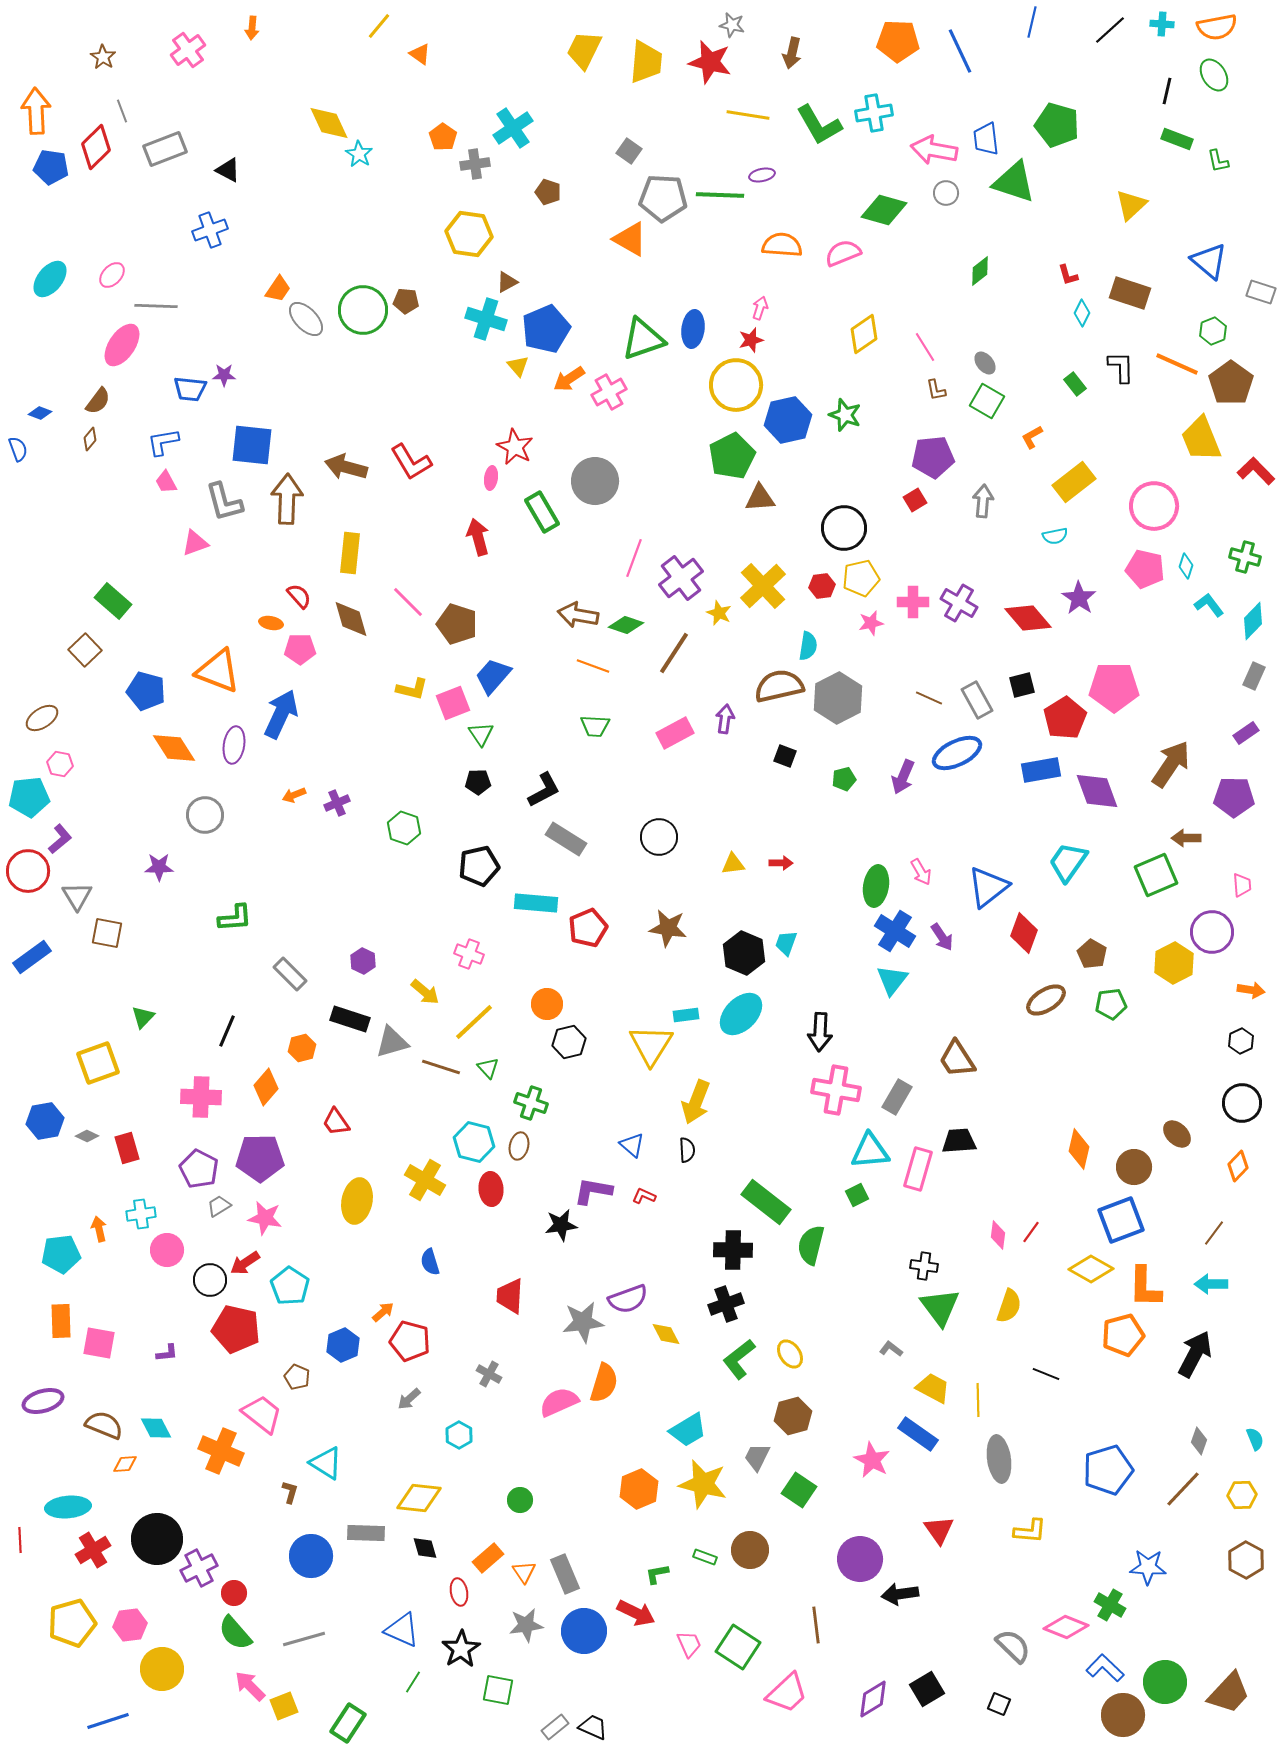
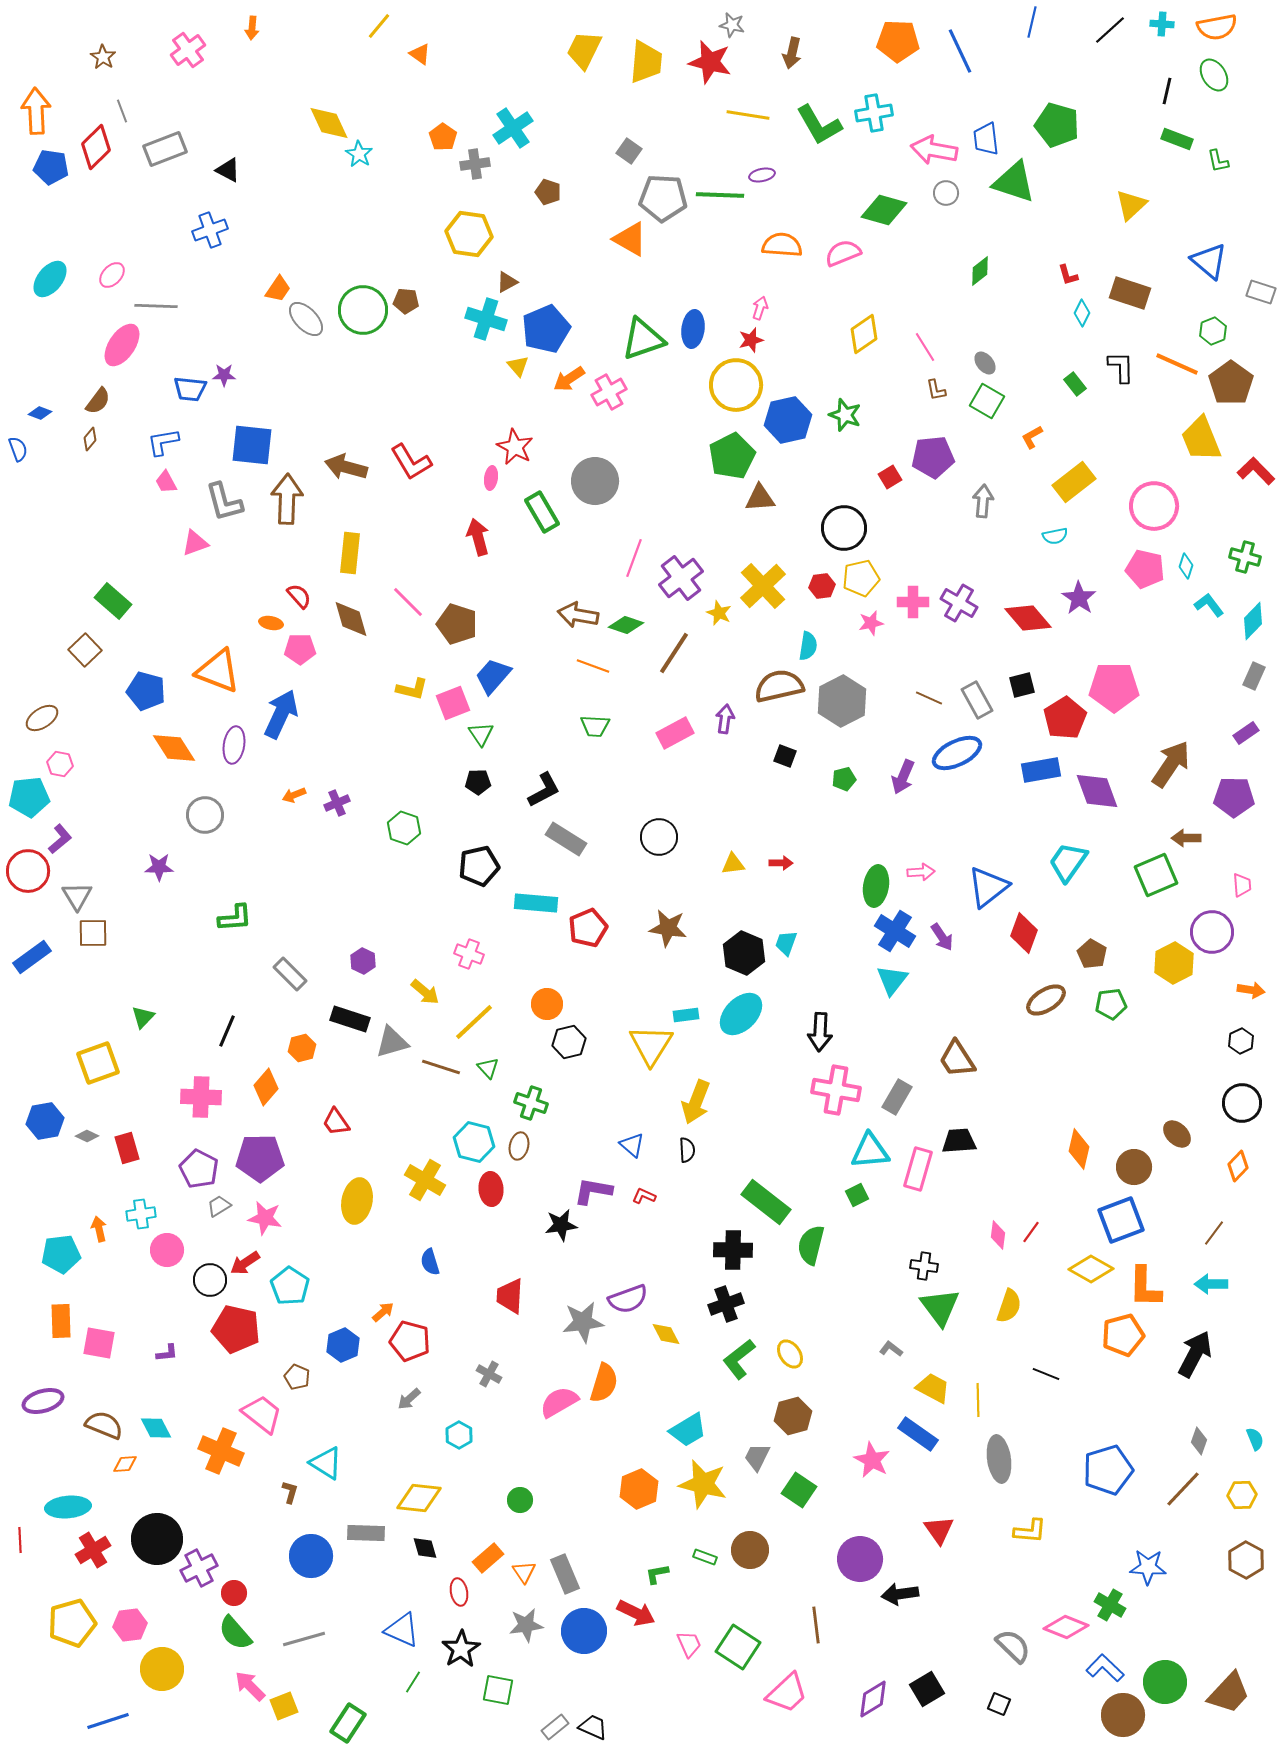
red square at (915, 500): moved 25 px left, 23 px up
gray hexagon at (838, 698): moved 4 px right, 3 px down
pink arrow at (921, 872): rotated 64 degrees counterclockwise
brown square at (107, 933): moved 14 px left; rotated 12 degrees counterclockwise
pink semicircle at (559, 1402): rotated 6 degrees counterclockwise
